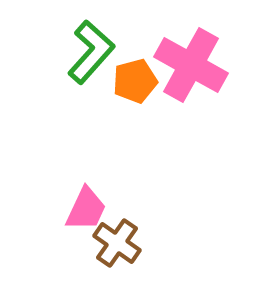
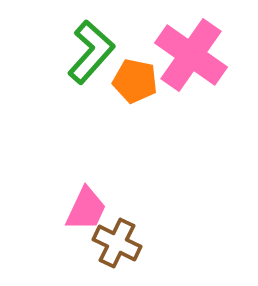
pink cross: moved 10 px up; rotated 6 degrees clockwise
orange pentagon: rotated 27 degrees clockwise
brown cross: rotated 9 degrees counterclockwise
